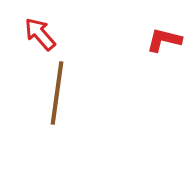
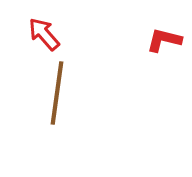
red arrow: moved 4 px right
